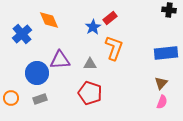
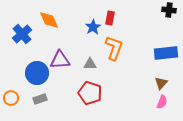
red rectangle: rotated 40 degrees counterclockwise
